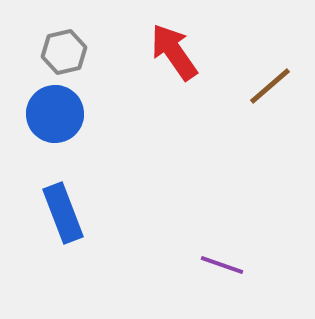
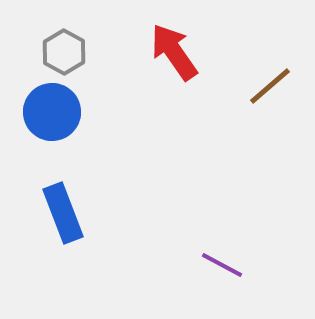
gray hexagon: rotated 18 degrees counterclockwise
blue circle: moved 3 px left, 2 px up
purple line: rotated 9 degrees clockwise
